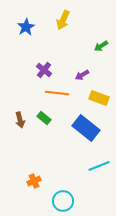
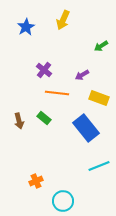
brown arrow: moved 1 px left, 1 px down
blue rectangle: rotated 12 degrees clockwise
orange cross: moved 2 px right
